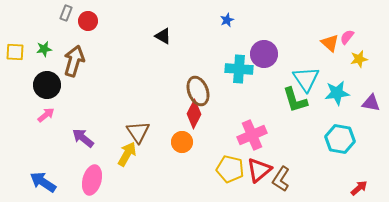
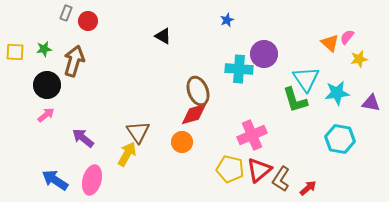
red diamond: rotated 48 degrees clockwise
blue arrow: moved 12 px right, 2 px up
red arrow: moved 51 px left
